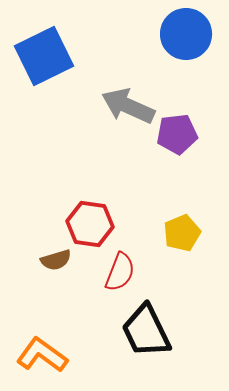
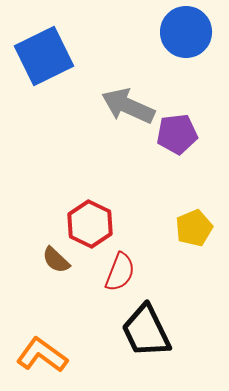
blue circle: moved 2 px up
red hexagon: rotated 18 degrees clockwise
yellow pentagon: moved 12 px right, 5 px up
brown semicircle: rotated 60 degrees clockwise
